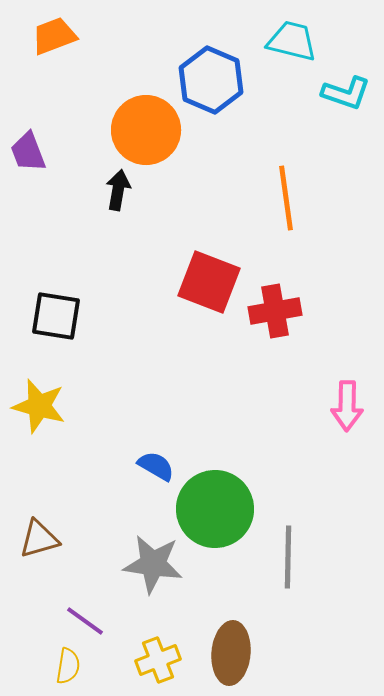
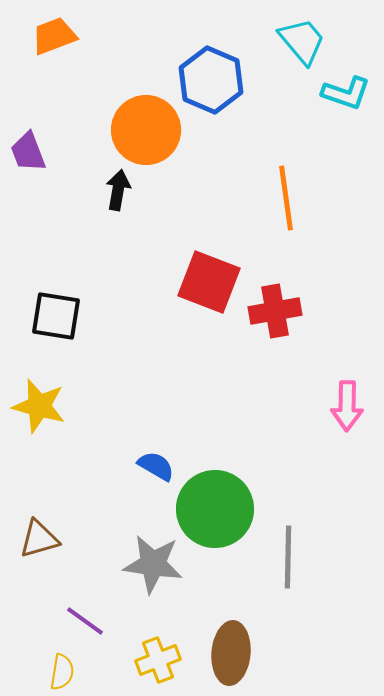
cyan trapezoid: moved 10 px right; rotated 36 degrees clockwise
yellow semicircle: moved 6 px left, 6 px down
